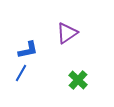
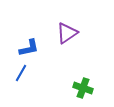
blue L-shape: moved 1 px right, 2 px up
green cross: moved 5 px right, 8 px down; rotated 24 degrees counterclockwise
